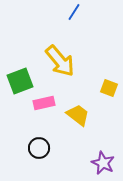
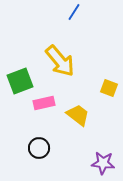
purple star: rotated 20 degrees counterclockwise
